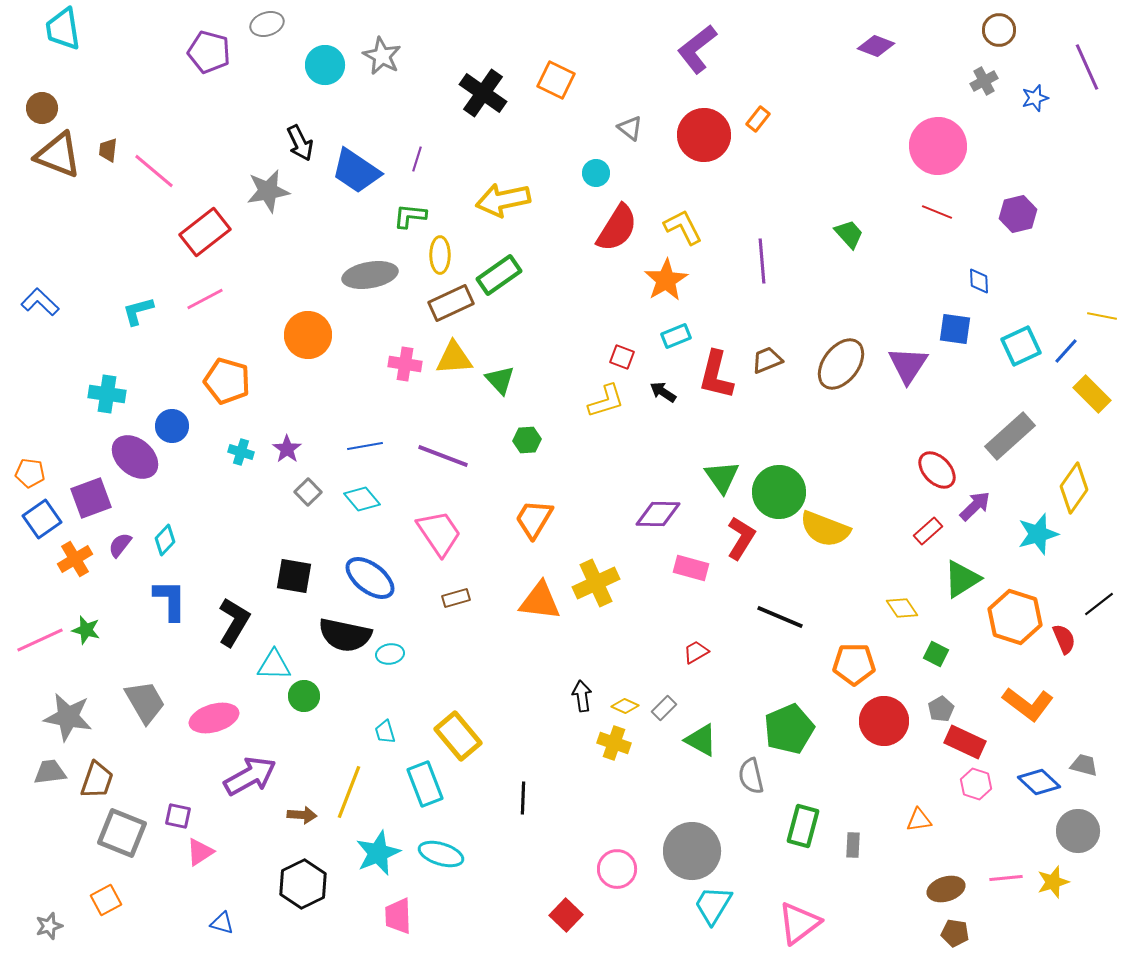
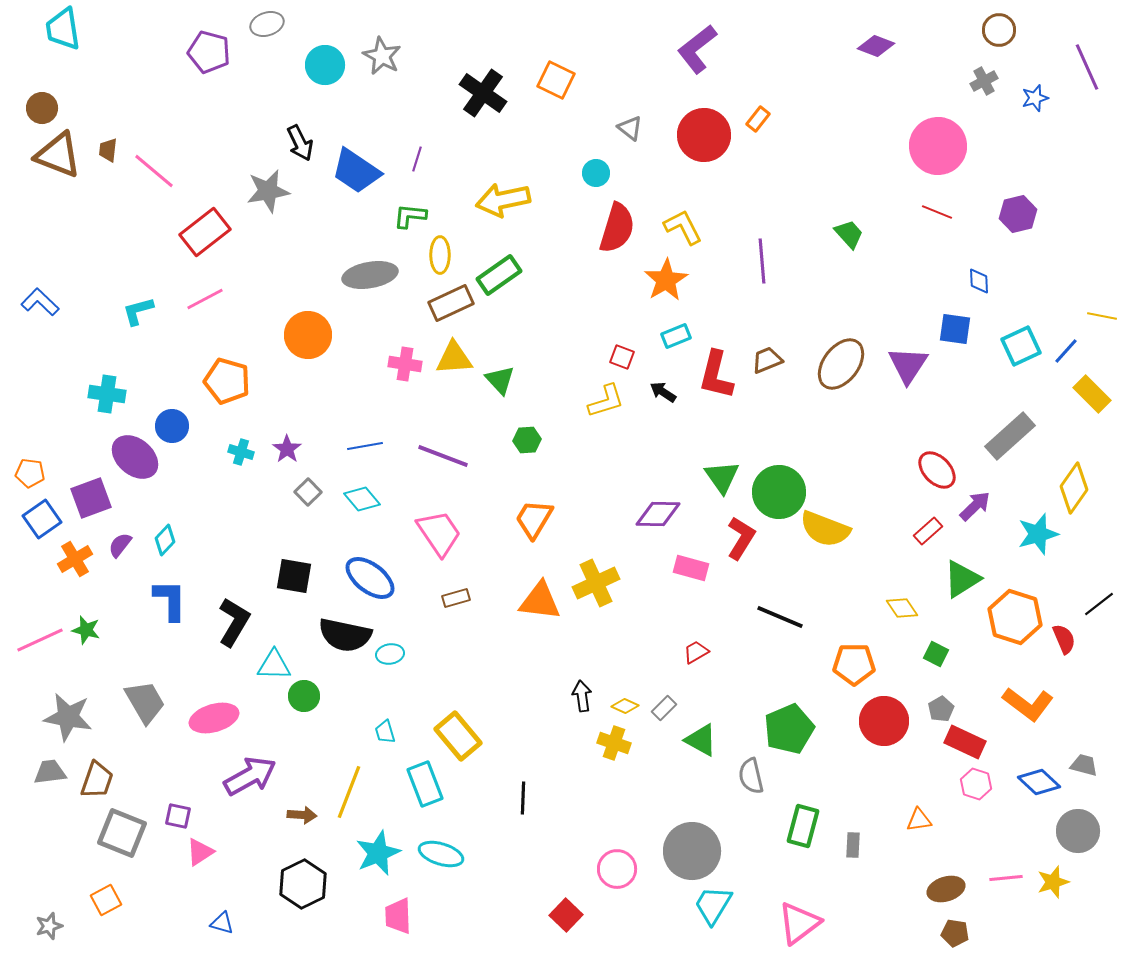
red semicircle at (617, 228): rotated 15 degrees counterclockwise
